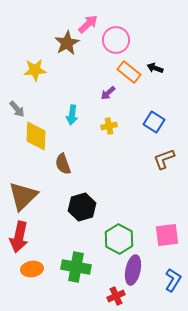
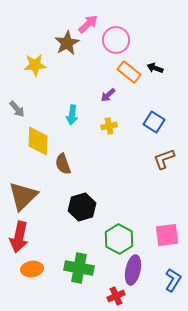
yellow star: moved 5 px up
purple arrow: moved 2 px down
yellow diamond: moved 2 px right, 5 px down
green cross: moved 3 px right, 1 px down
